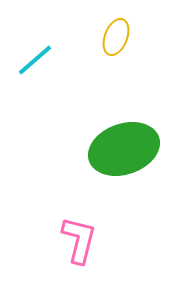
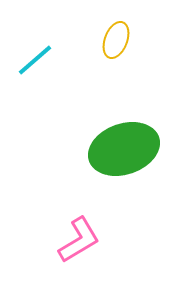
yellow ellipse: moved 3 px down
pink L-shape: rotated 45 degrees clockwise
